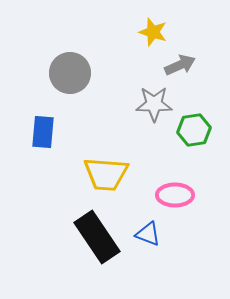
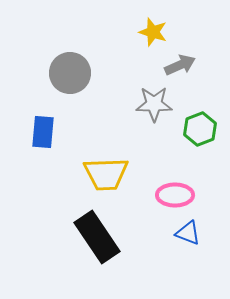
green hexagon: moved 6 px right, 1 px up; rotated 12 degrees counterclockwise
yellow trapezoid: rotated 6 degrees counterclockwise
blue triangle: moved 40 px right, 1 px up
